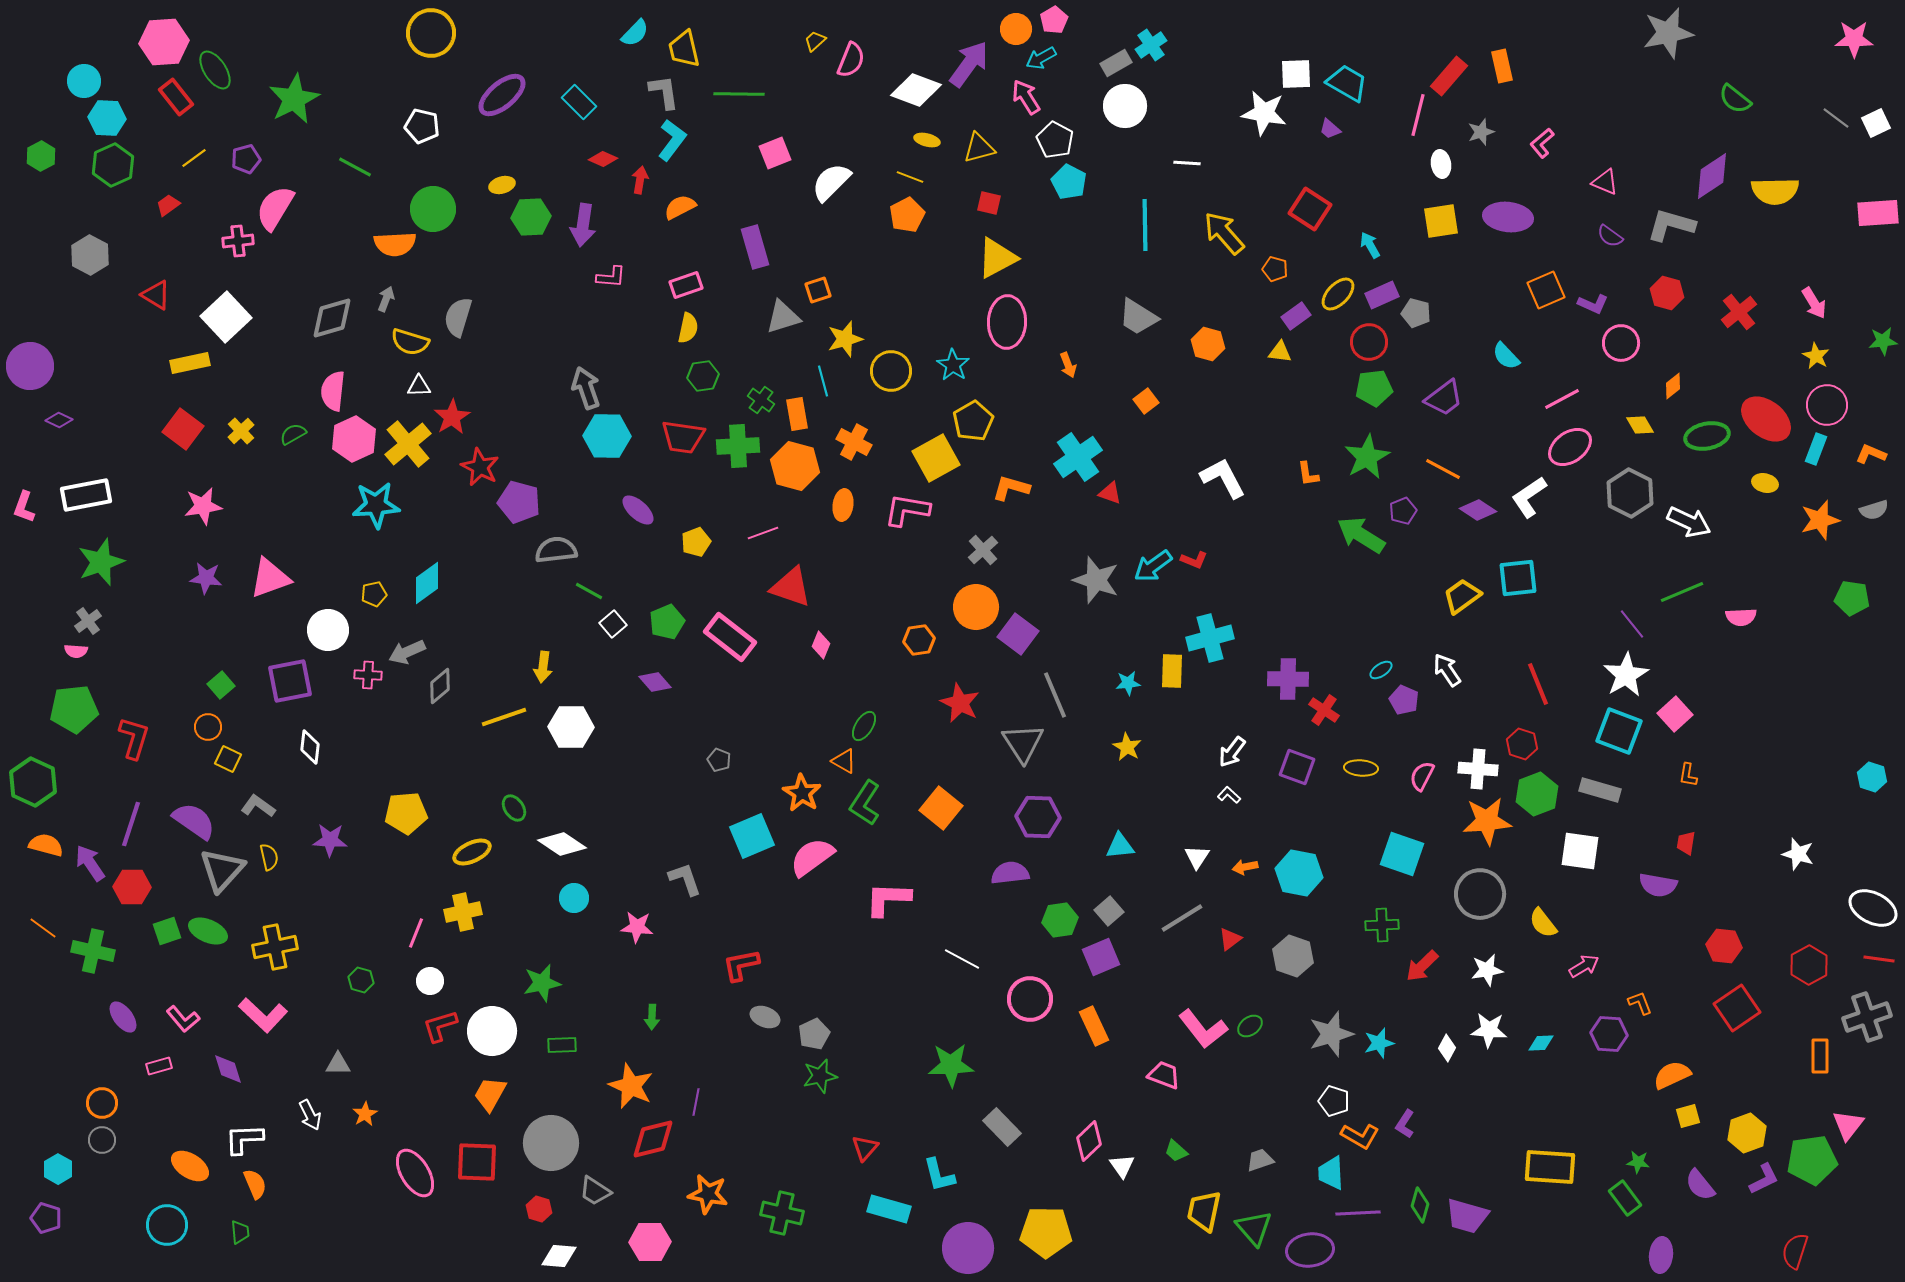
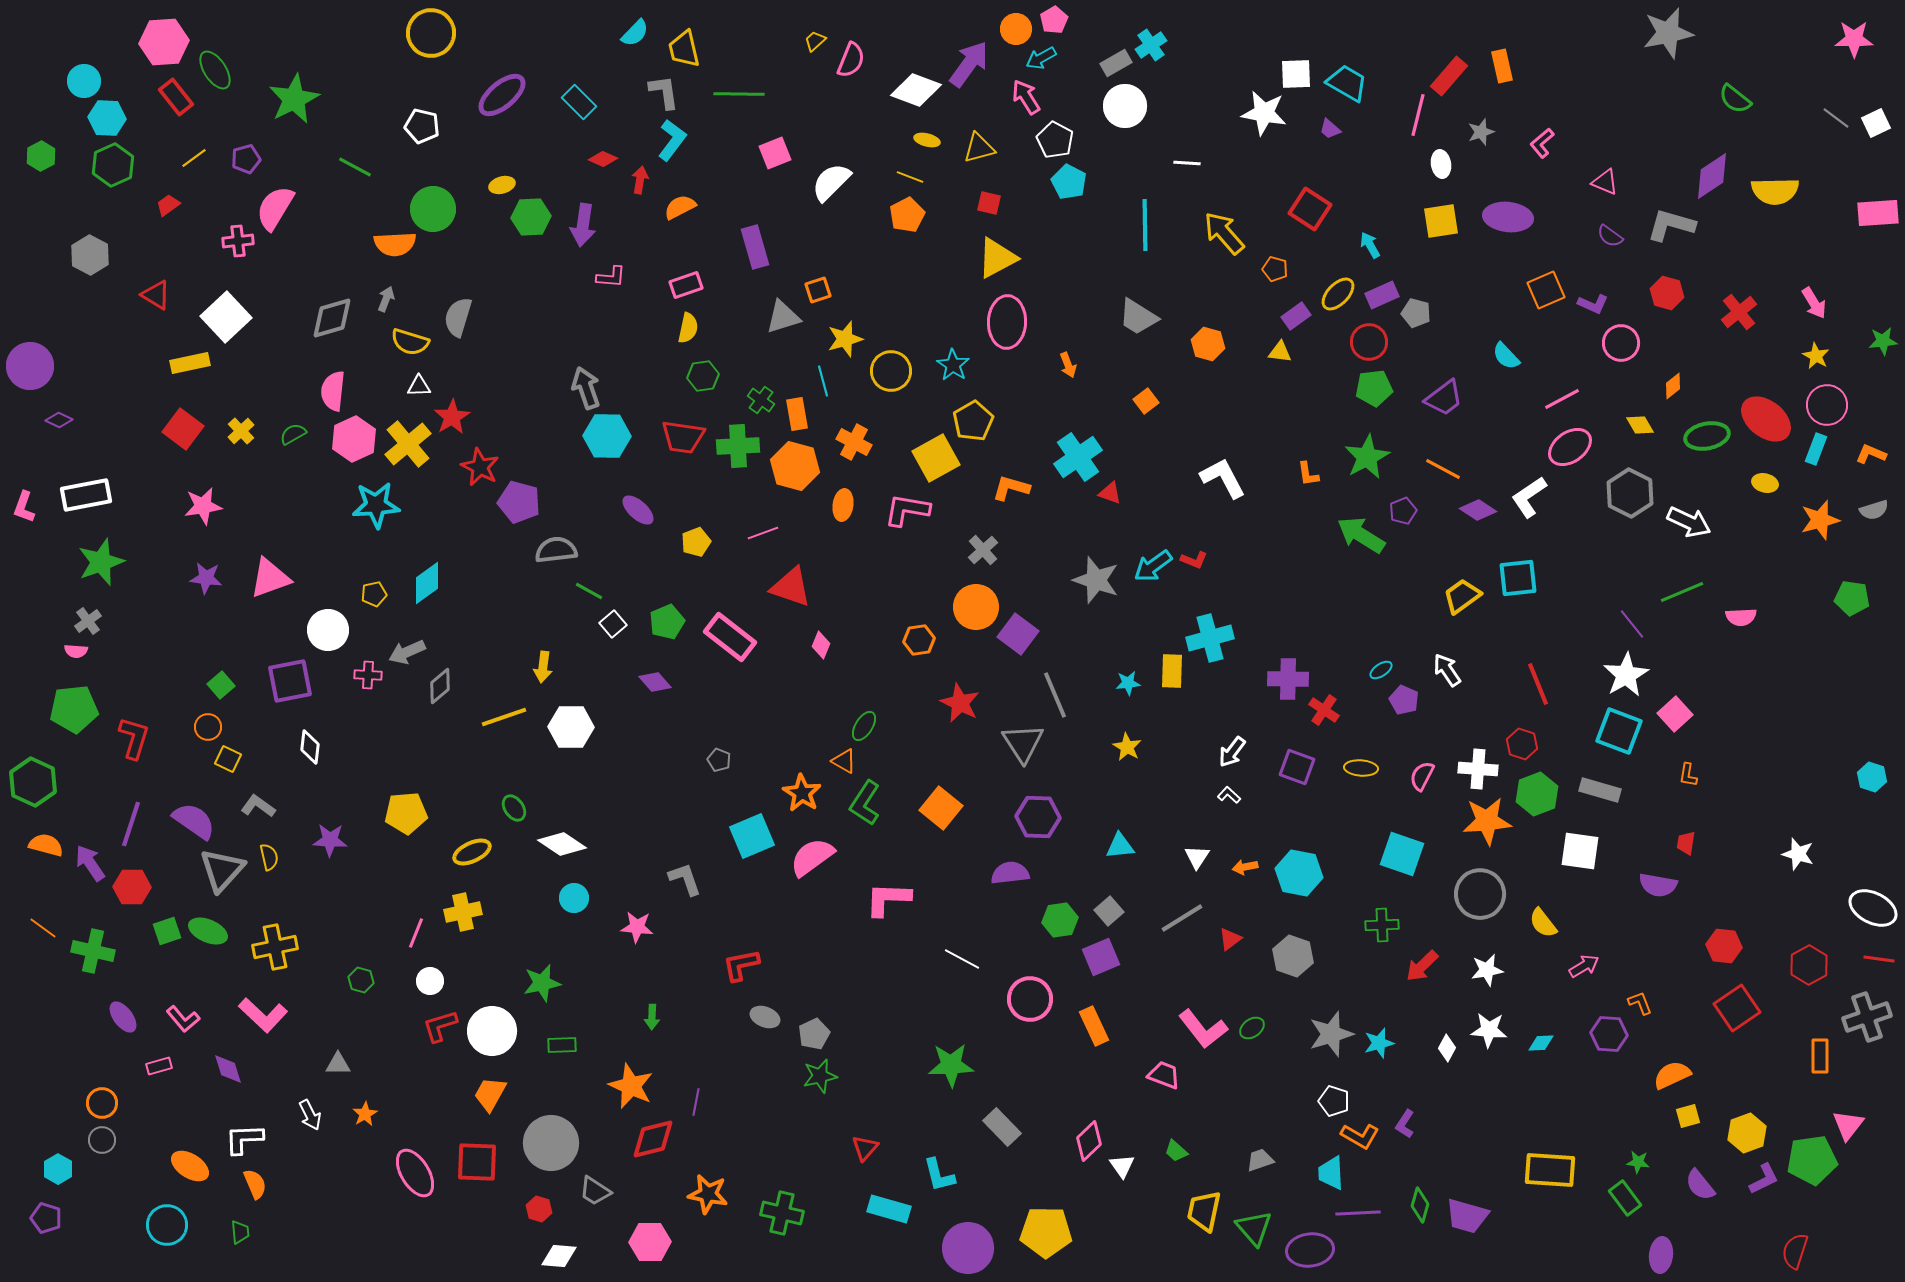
green ellipse at (1250, 1026): moved 2 px right, 2 px down
yellow rectangle at (1550, 1167): moved 3 px down
